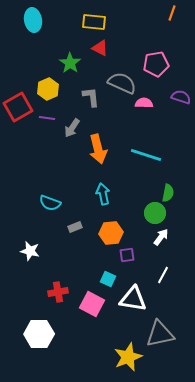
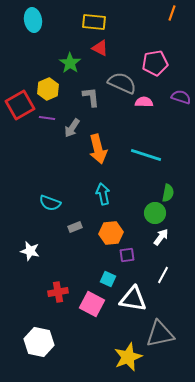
pink pentagon: moved 1 px left, 1 px up
pink semicircle: moved 1 px up
red square: moved 2 px right, 2 px up
white hexagon: moved 8 px down; rotated 12 degrees clockwise
